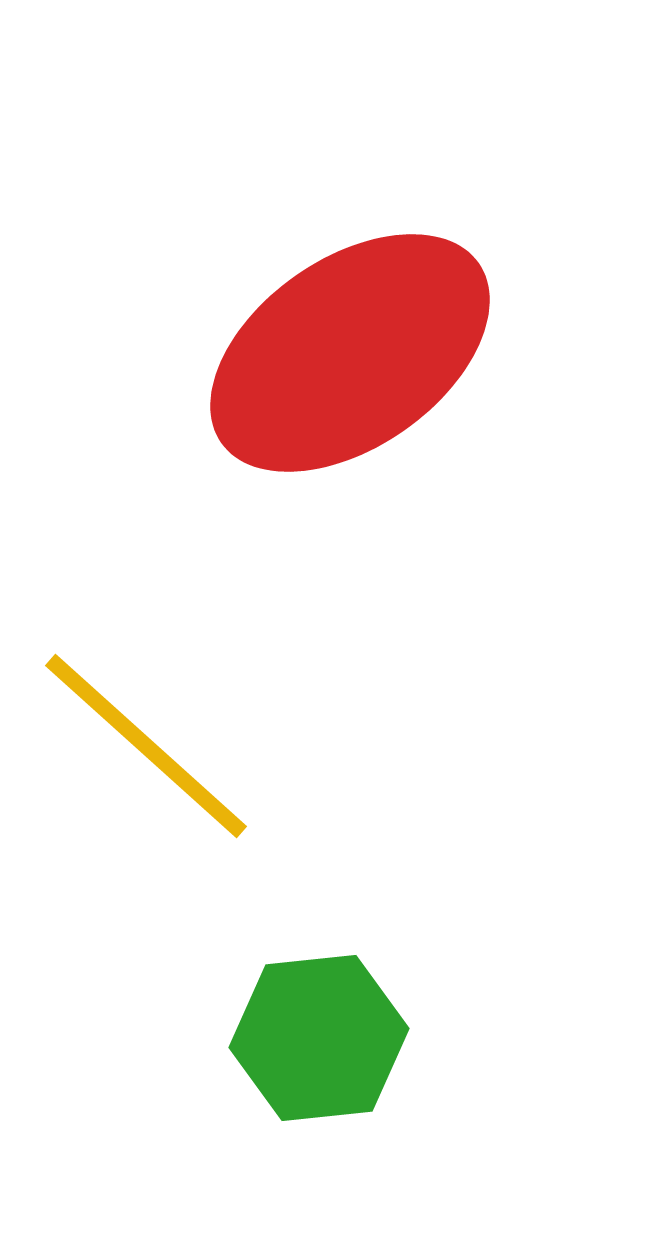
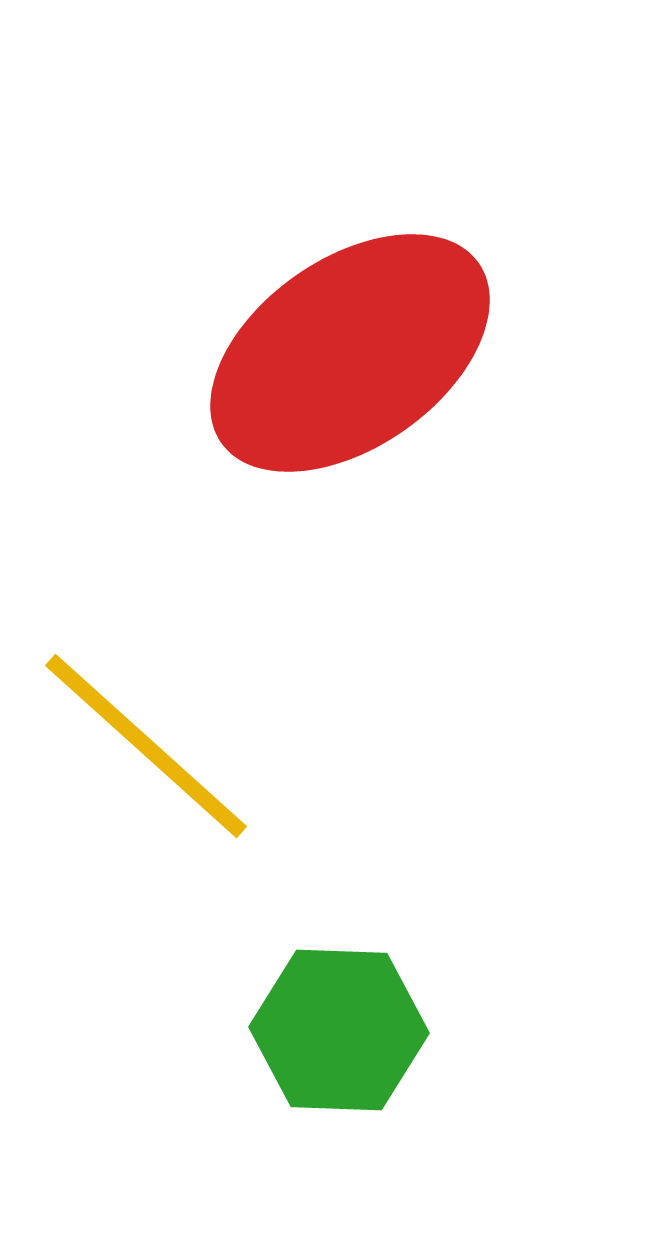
green hexagon: moved 20 px right, 8 px up; rotated 8 degrees clockwise
